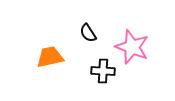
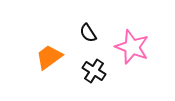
orange trapezoid: moved 1 px left; rotated 24 degrees counterclockwise
black cross: moved 9 px left; rotated 30 degrees clockwise
